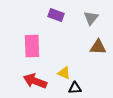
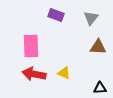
pink rectangle: moved 1 px left
red arrow: moved 1 px left, 7 px up; rotated 10 degrees counterclockwise
black triangle: moved 25 px right
